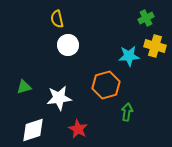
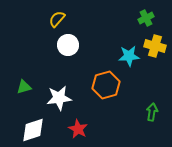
yellow semicircle: rotated 54 degrees clockwise
green arrow: moved 25 px right
